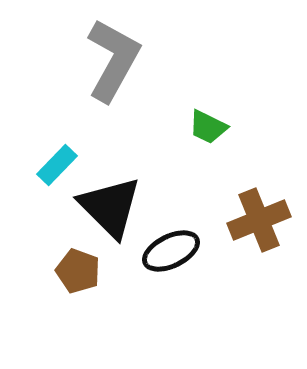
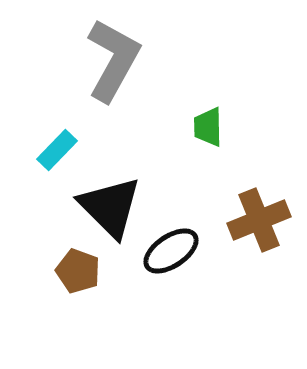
green trapezoid: rotated 63 degrees clockwise
cyan rectangle: moved 15 px up
black ellipse: rotated 8 degrees counterclockwise
